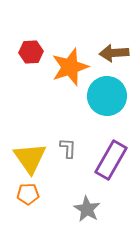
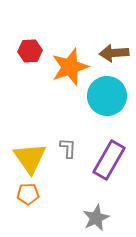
red hexagon: moved 1 px left, 1 px up
purple rectangle: moved 2 px left
gray star: moved 9 px right, 9 px down; rotated 16 degrees clockwise
